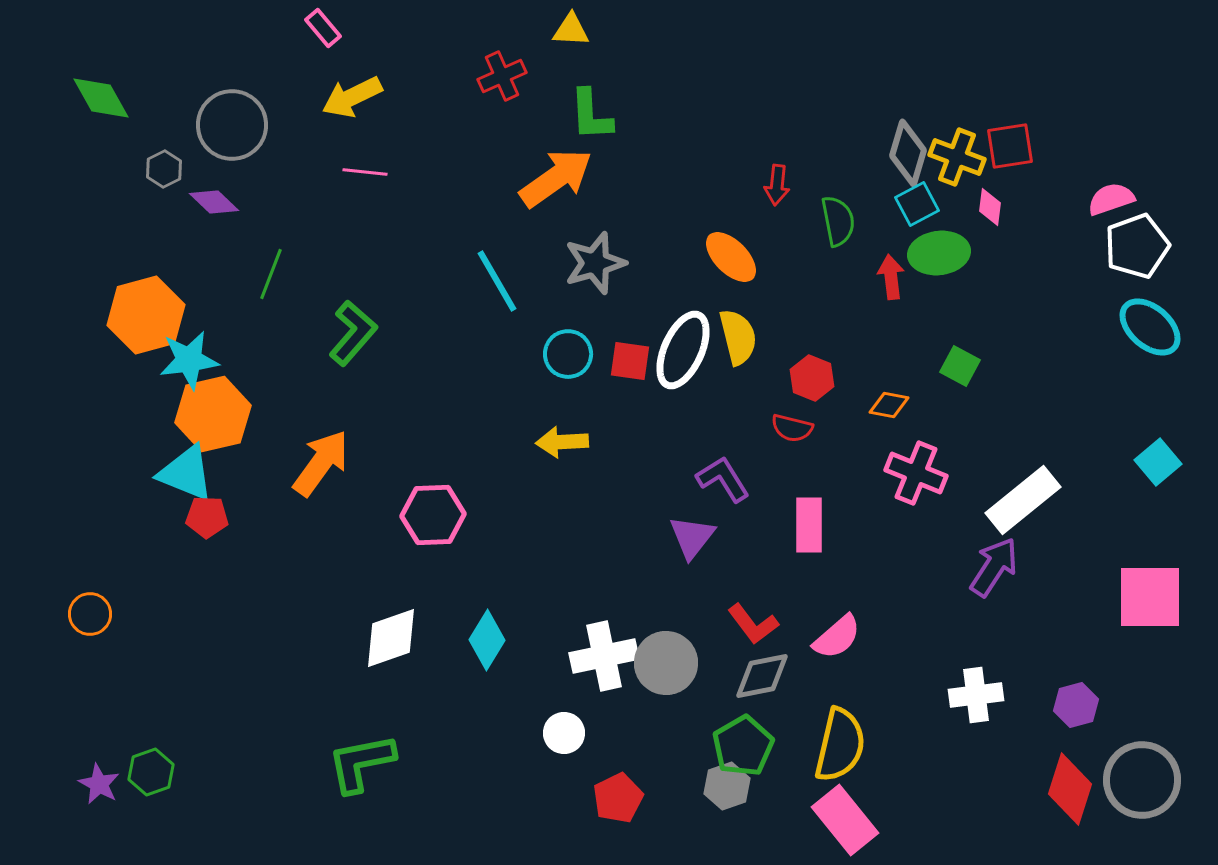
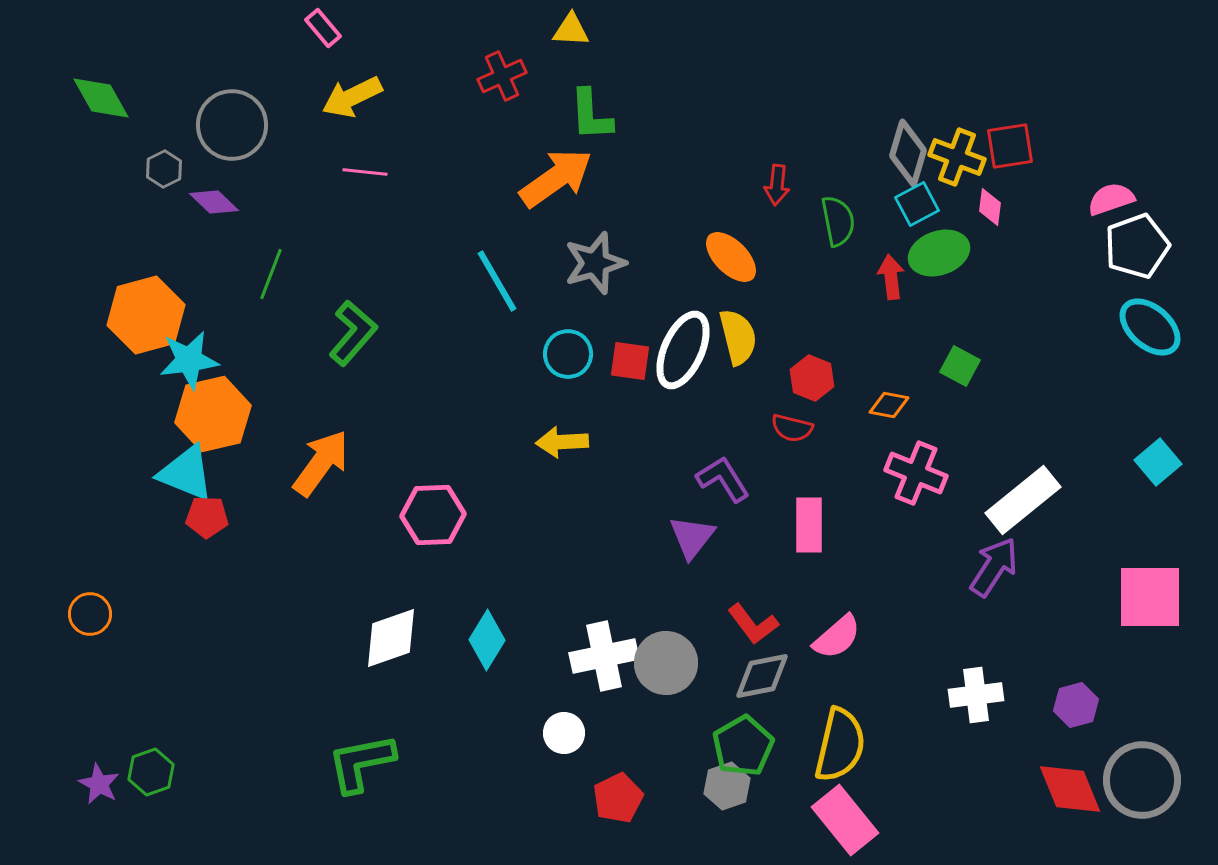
green ellipse at (939, 253): rotated 12 degrees counterclockwise
red diamond at (1070, 789): rotated 40 degrees counterclockwise
